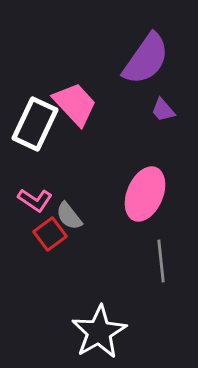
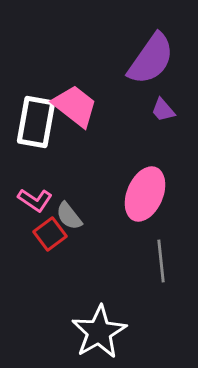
purple semicircle: moved 5 px right
pink trapezoid: moved 2 px down; rotated 9 degrees counterclockwise
white rectangle: moved 1 px right, 2 px up; rotated 15 degrees counterclockwise
